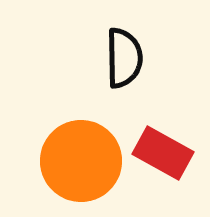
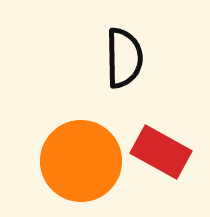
red rectangle: moved 2 px left, 1 px up
